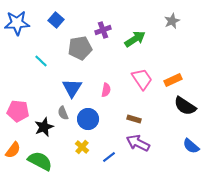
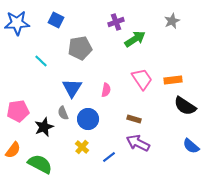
blue square: rotated 14 degrees counterclockwise
purple cross: moved 13 px right, 8 px up
orange rectangle: rotated 18 degrees clockwise
pink pentagon: rotated 15 degrees counterclockwise
green semicircle: moved 3 px down
